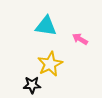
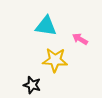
yellow star: moved 5 px right, 4 px up; rotated 30 degrees clockwise
black star: rotated 18 degrees clockwise
